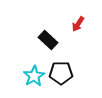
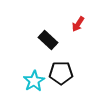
cyan star: moved 5 px down
